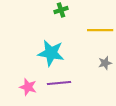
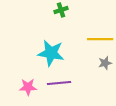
yellow line: moved 9 px down
pink star: rotated 18 degrees counterclockwise
